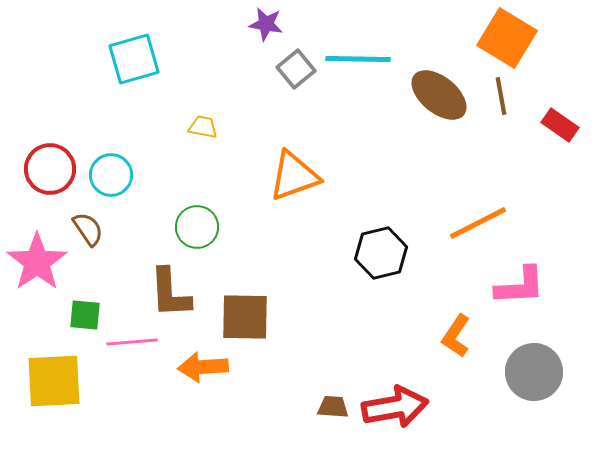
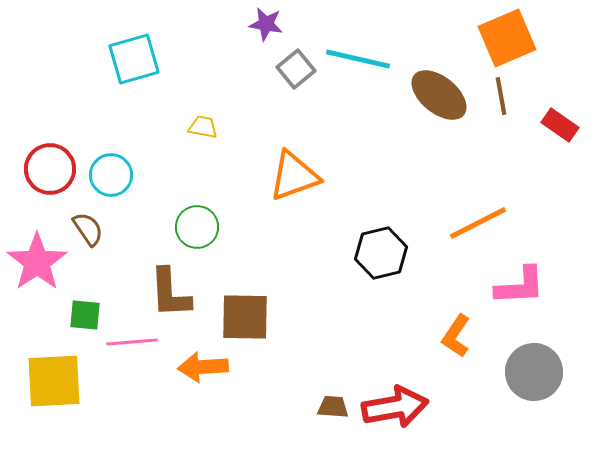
orange square: rotated 36 degrees clockwise
cyan line: rotated 12 degrees clockwise
